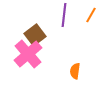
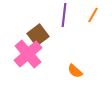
orange line: moved 2 px right
brown square: moved 3 px right
orange semicircle: rotated 56 degrees counterclockwise
